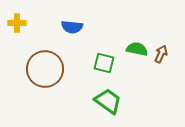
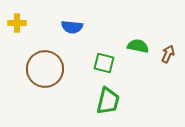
green semicircle: moved 1 px right, 3 px up
brown arrow: moved 7 px right
green trapezoid: rotated 68 degrees clockwise
